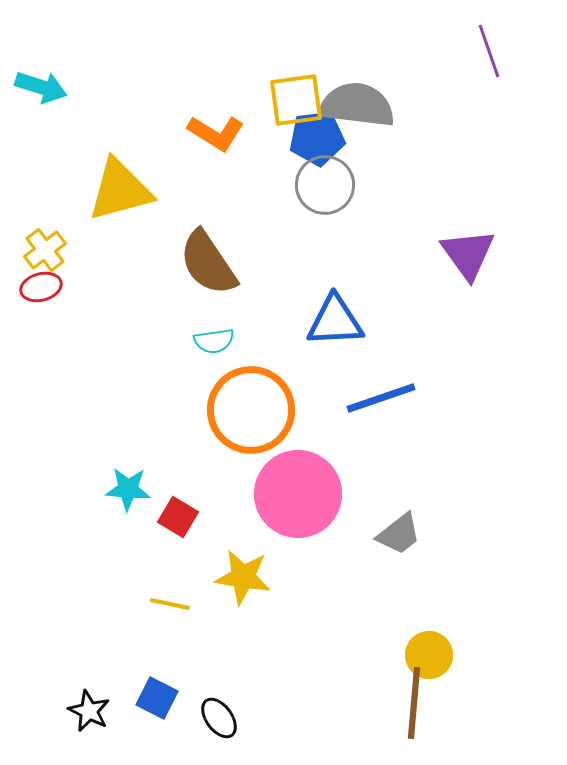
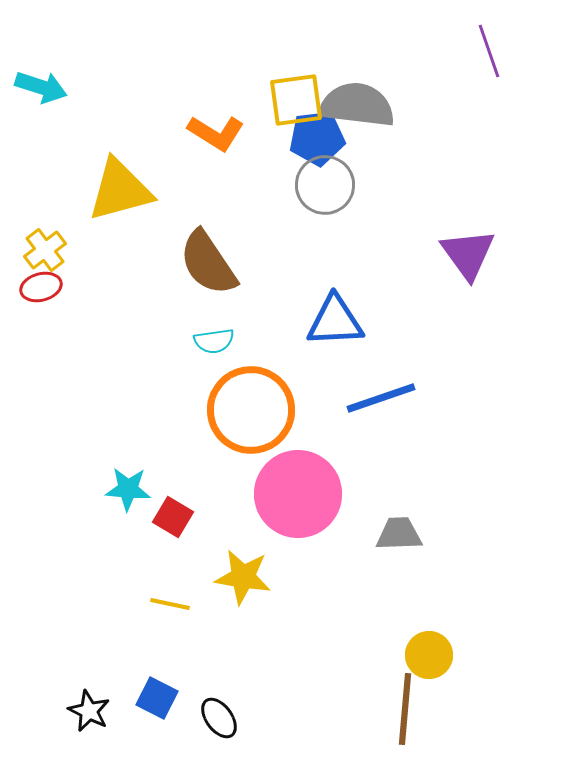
red square: moved 5 px left
gray trapezoid: rotated 144 degrees counterclockwise
brown line: moved 9 px left, 6 px down
